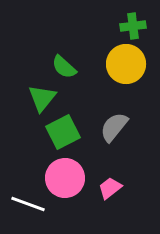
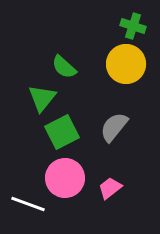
green cross: rotated 25 degrees clockwise
green square: moved 1 px left
